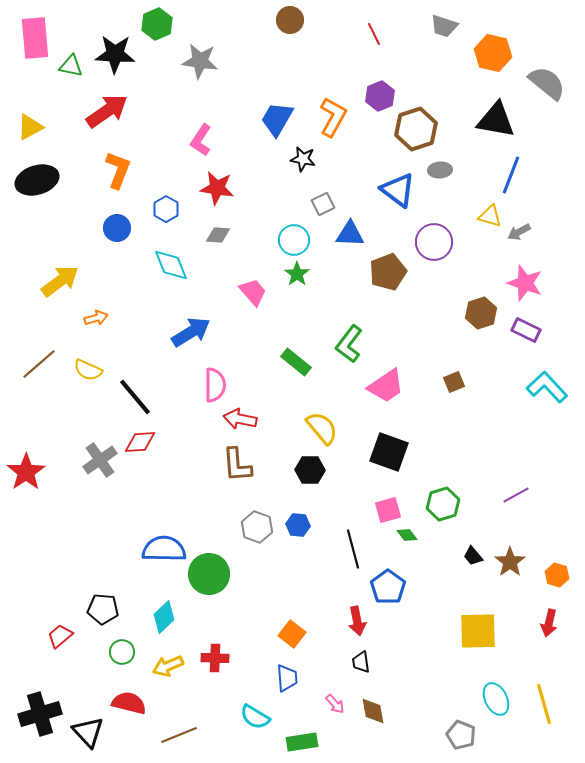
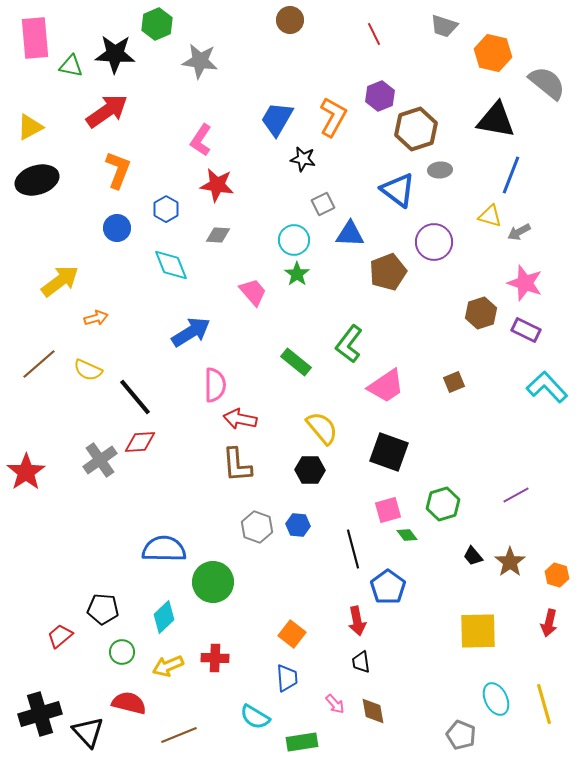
red star at (217, 188): moved 3 px up
green circle at (209, 574): moved 4 px right, 8 px down
